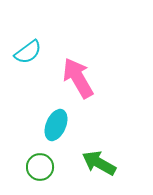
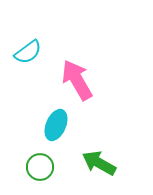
pink arrow: moved 1 px left, 2 px down
